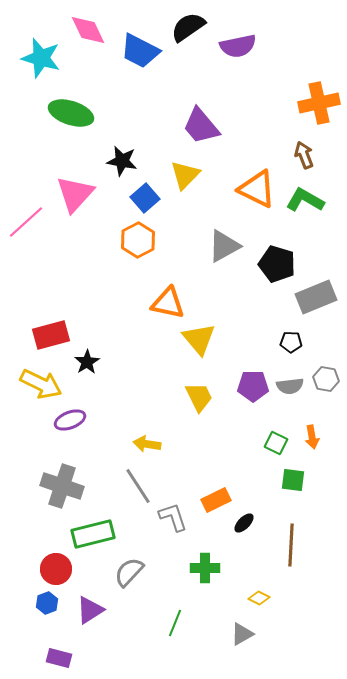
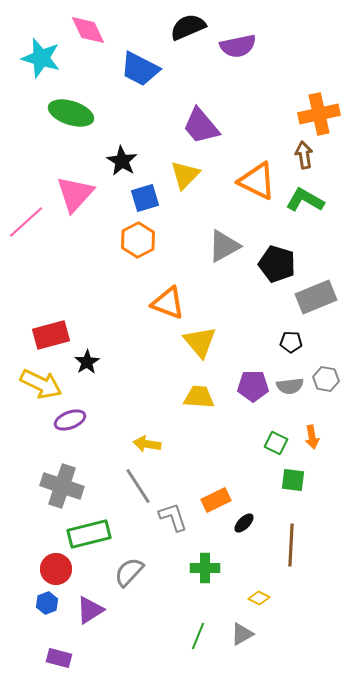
black semicircle at (188, 27): rotated 12 degrees clockwise
blue trapezoid at (140, 51): moved 18 px down
orange cross at (319, 103): moved 11 px down
brown arrow at (304, 155): rotated 12 degrees clockwise
black star at (122, 161): rotated 20 degrees clockwise
orange triangle at (257, 189): moved 8 px up
blue square at (145, 198): rotated 24 degrees clockwise
orange triangle at (168, 303): rotated 9 degrees clockwise
yellow triangle at (199, 339): moved 1 px right, 3 px down
yellow trapezoid at (199, 397): rotated 60 degrees counterclockwise
green rectangle at (93, 534): moved 4 px left
green line at (175, 623): moved 23 px right, 13 px down
